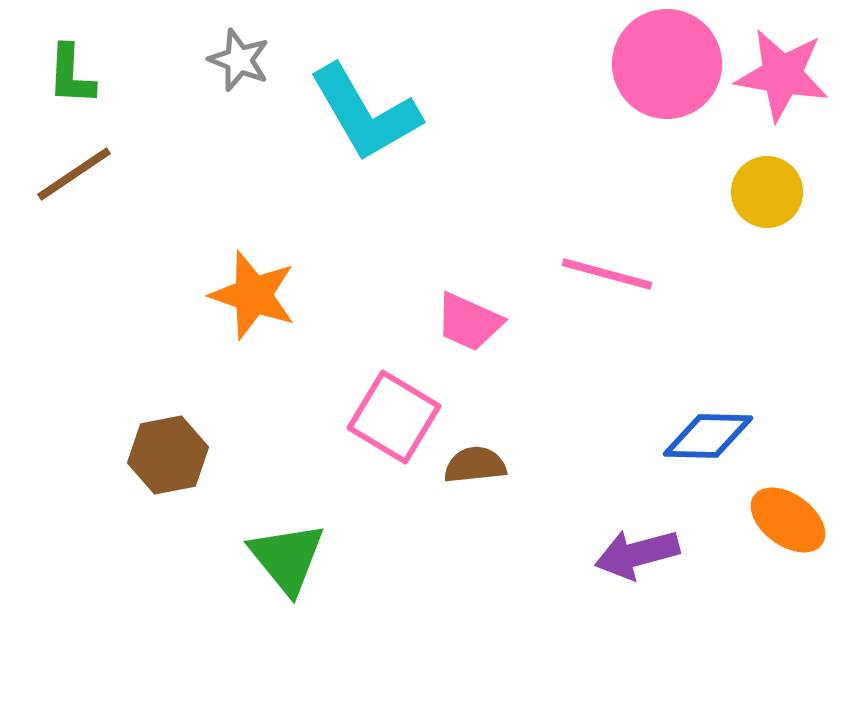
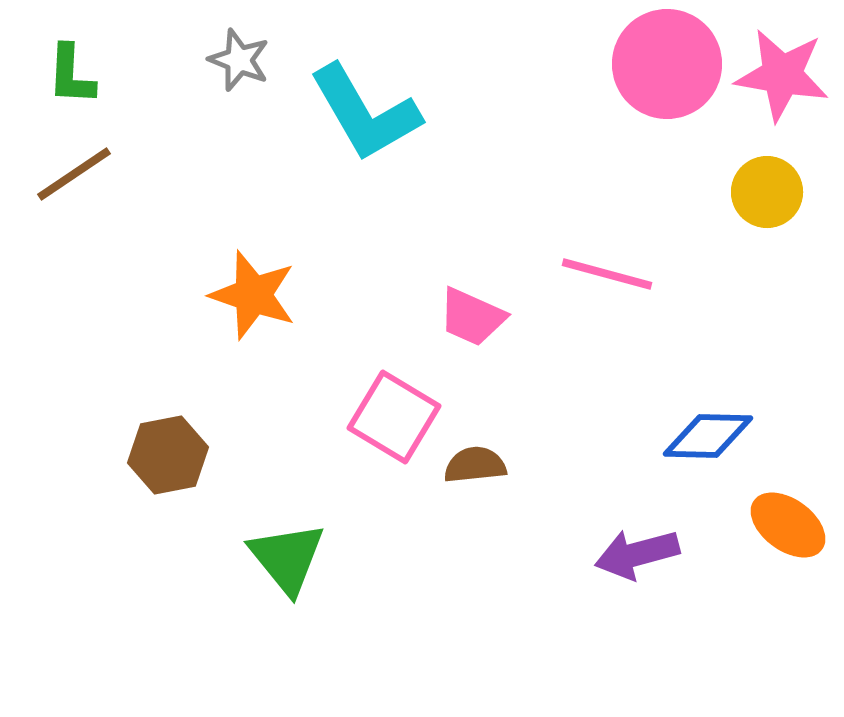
pink trapezoid: moved 3 px right, 5 px up
orange ellipse: moved 5 px down
